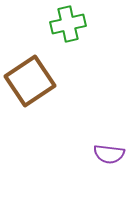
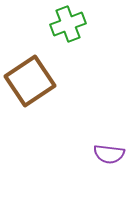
green cross: rotated 8 degrees counterclockwise
